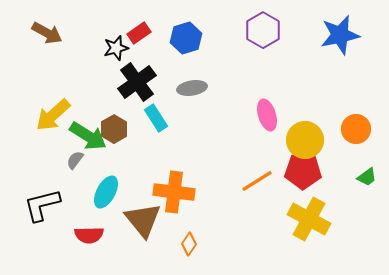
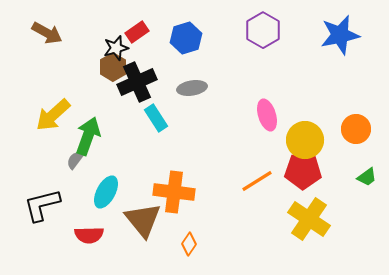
red rectangle: moved 2 px left, 1 px up
black cross: rotated 12 degrees clockwise
brown hexagon: moved 1 px left, 62 px up
green arrow: rotated 102 degrees counterclockwise
yellow cross: rotated 6 degrees clockwise
